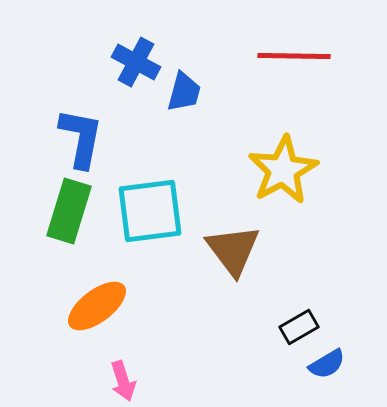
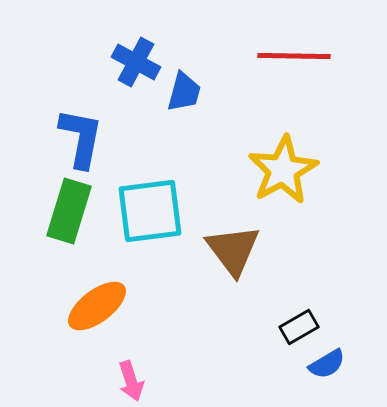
pink arrow: moved 8 px right
